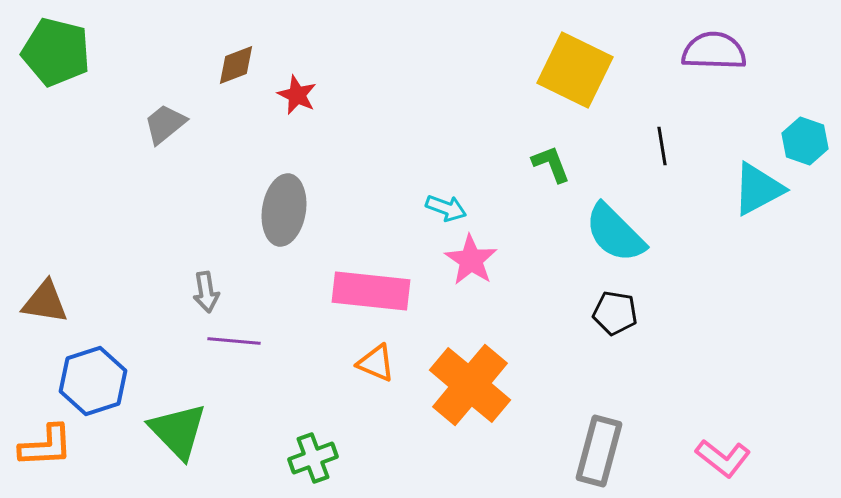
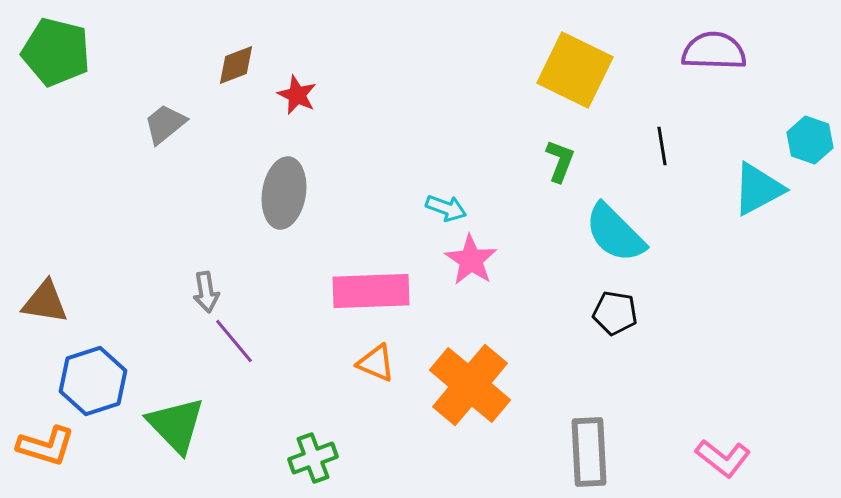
cyan hexagon: moved 5 px right, 1 px up
green L-shape: moved 9 px right, 3 px up; rotated 42 degrees clockwise
gray ellipse: moved 17 px up
pink rectangle: rotated 8 degrees counterclockwise
purple line: rotated 45 degrees clockwise
green triangle: moved 2 px left, 6 px up
orange L-shape: rotated 20 degrees clockwise
gray rectangle: moved 10 px left, 1 px down; rotated 18 degrees counterclockwise
